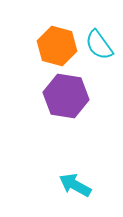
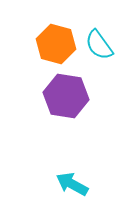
orange hexagon: moved 1 px left, 2 px up
cyan arrow: moved 3 px left, 1 px up
